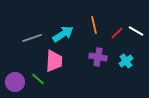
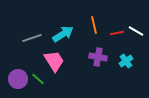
red line: rotated 32 degrees clockwise
pink trapezoid: rotated 35 degrees counterclockwise
purple circle: moved 3 px right, 3 px up
